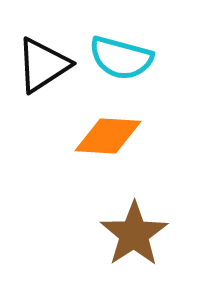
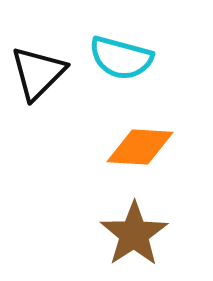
black triangle: moved 5 px left, 8 px down; rotated 12 degrees counterclockwise
orange diamond: moved 32 px right, 11 px down
